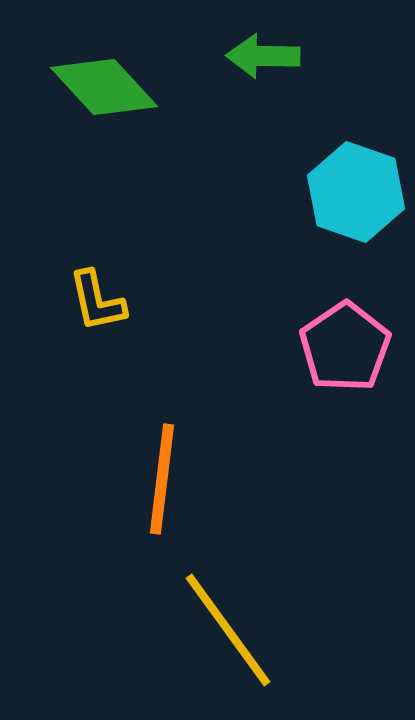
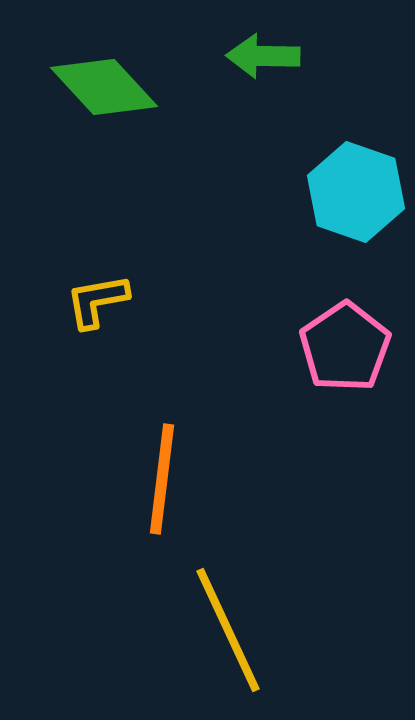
yellow L-shape: rotated 92 degrees clockwise
yellow line: rotated 11 degrees clockwise
